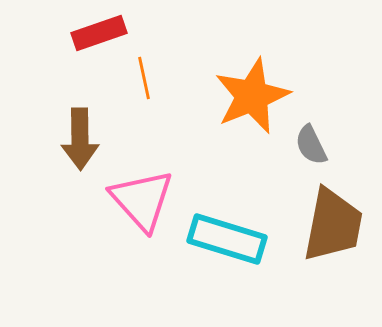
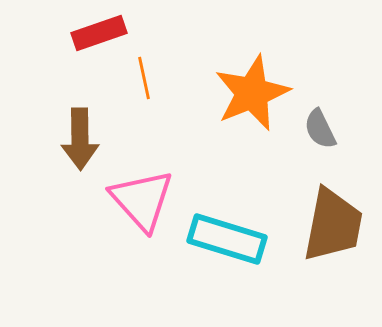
orange star: moved 3 px up
gray semicircle: moved 9 px right, 16 px up
